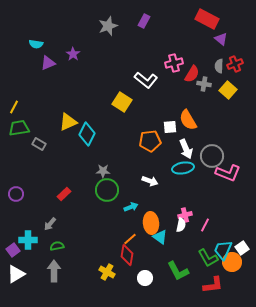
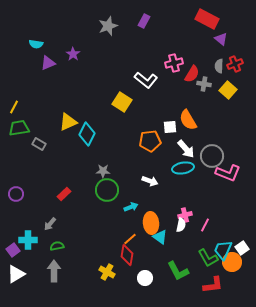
white arrow at (186, 149): rotated 18 degrees counterclockwise
